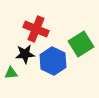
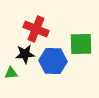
green square: rotated 30 degrees clockwise
blue hexagon: rotated 24 degrees counterclockwise
